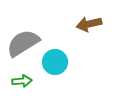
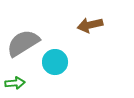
brown arrow: moved 1 px right, 1 px down
green arrow: moved 7 px left, 2 px down
